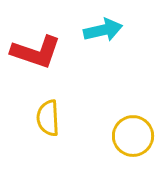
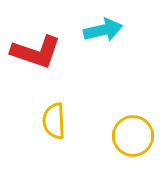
yellow semicircle: moved 6 px right, 3 px down
